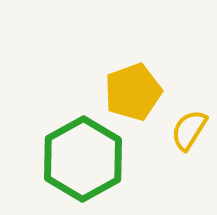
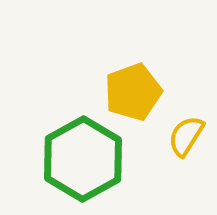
yellow semicircle: moved 3 px left, 6 px down
